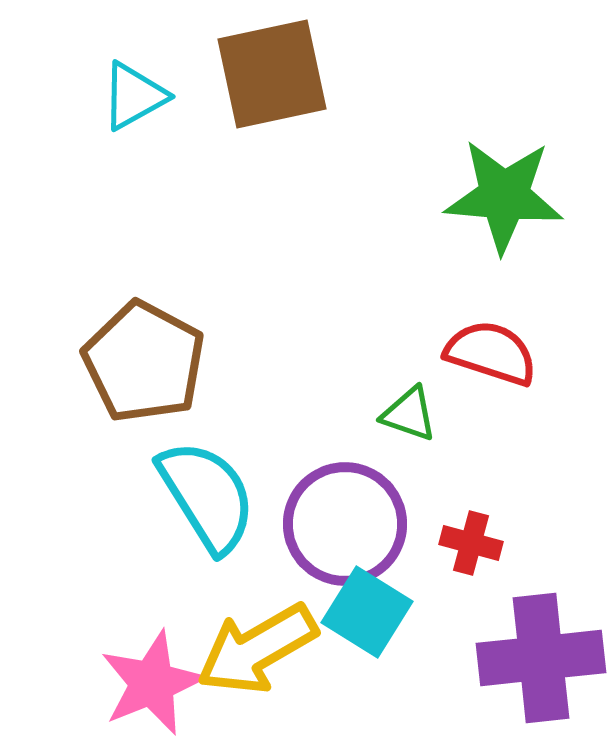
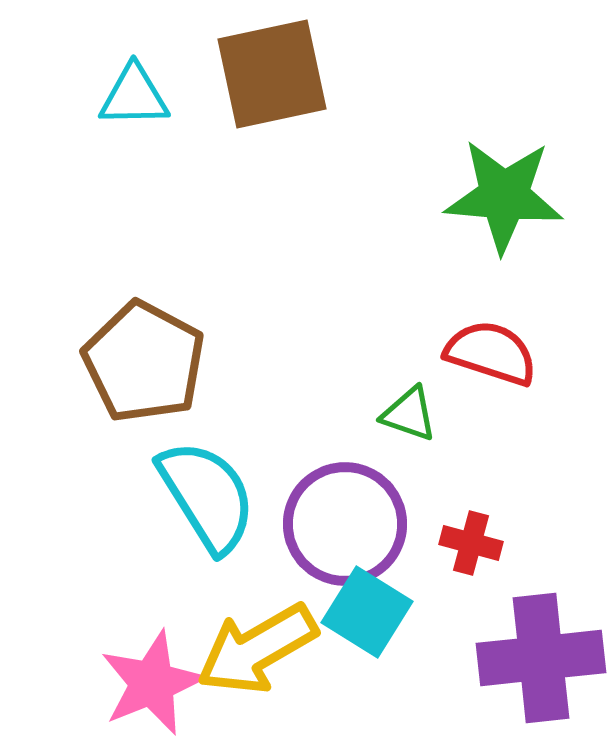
cyan triangle: rotated 28 degrees clockwise
